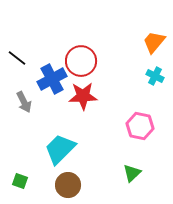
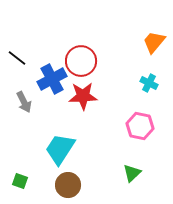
cyan cross: moved 6 px left, 7 px down
cyan trapezoid: rotated 12 degrees counterclockwise
